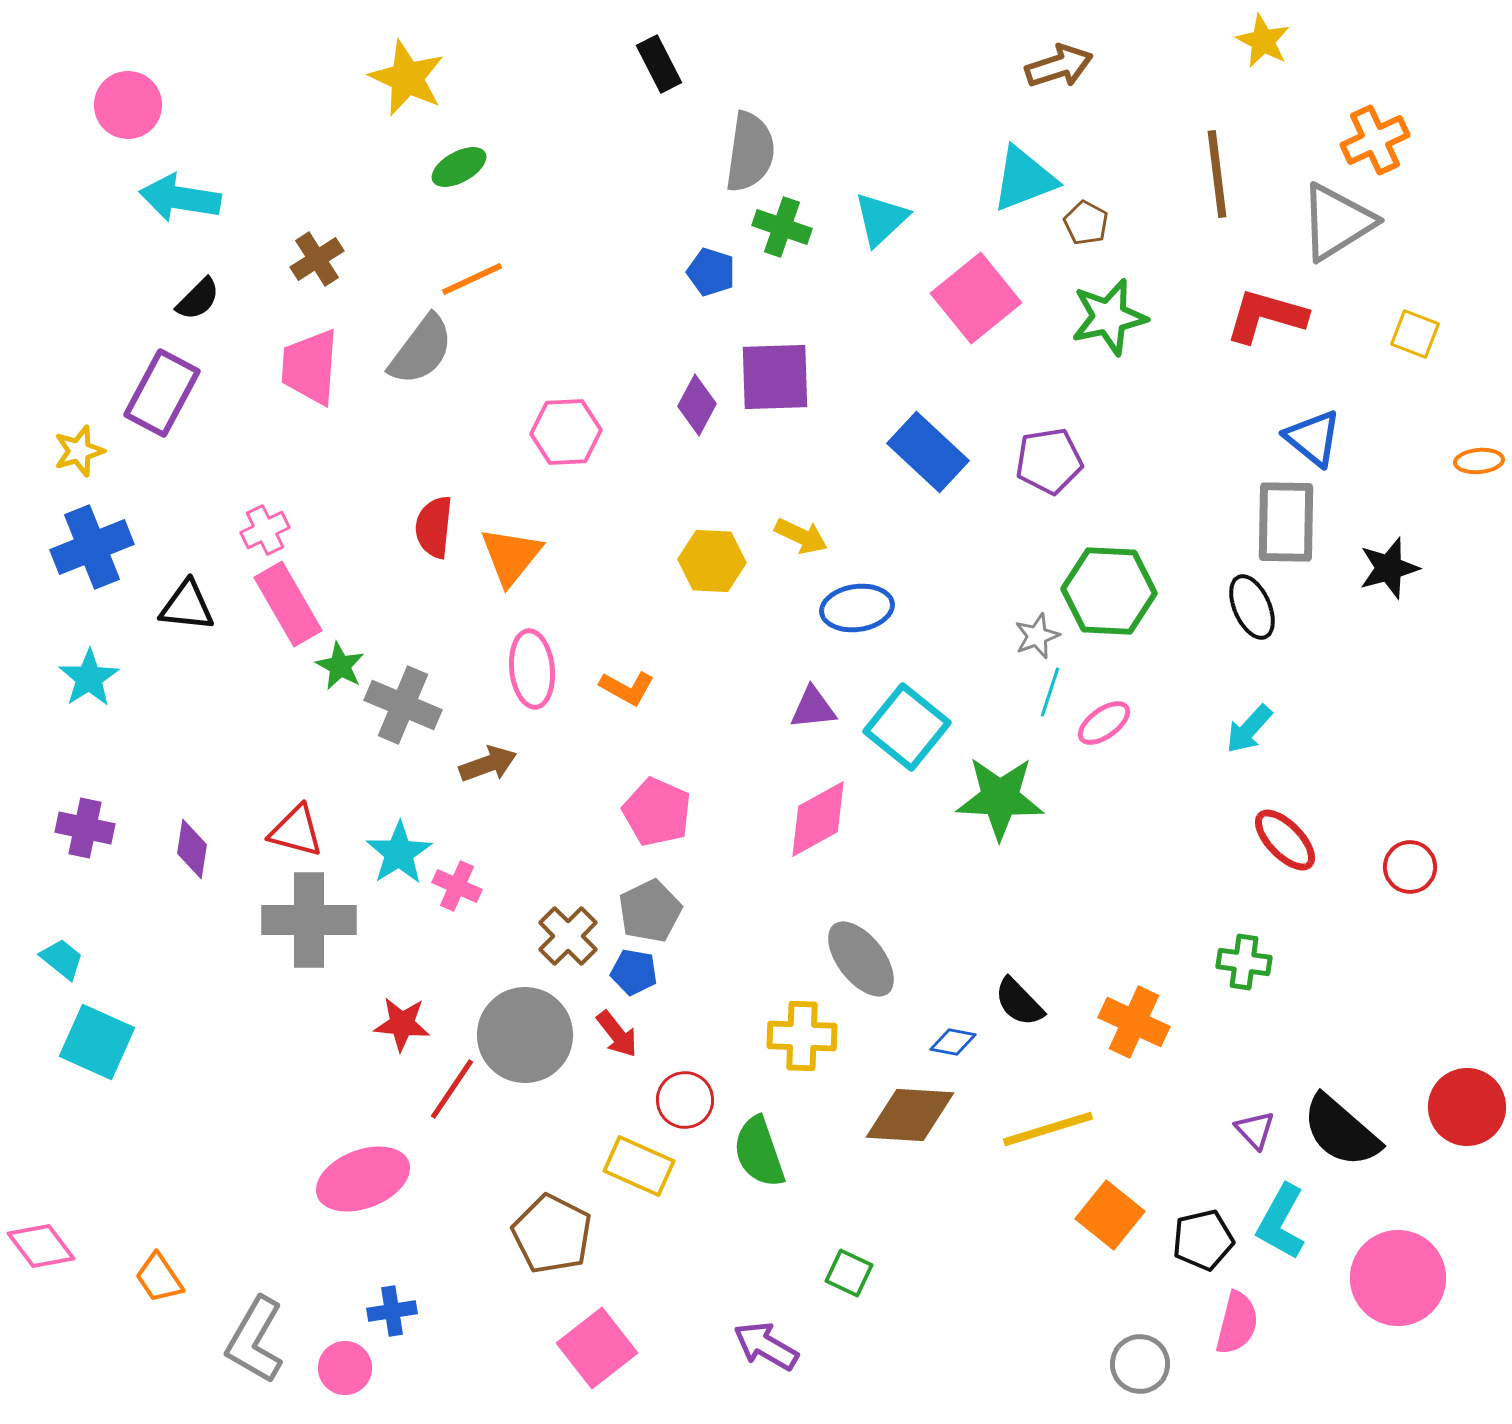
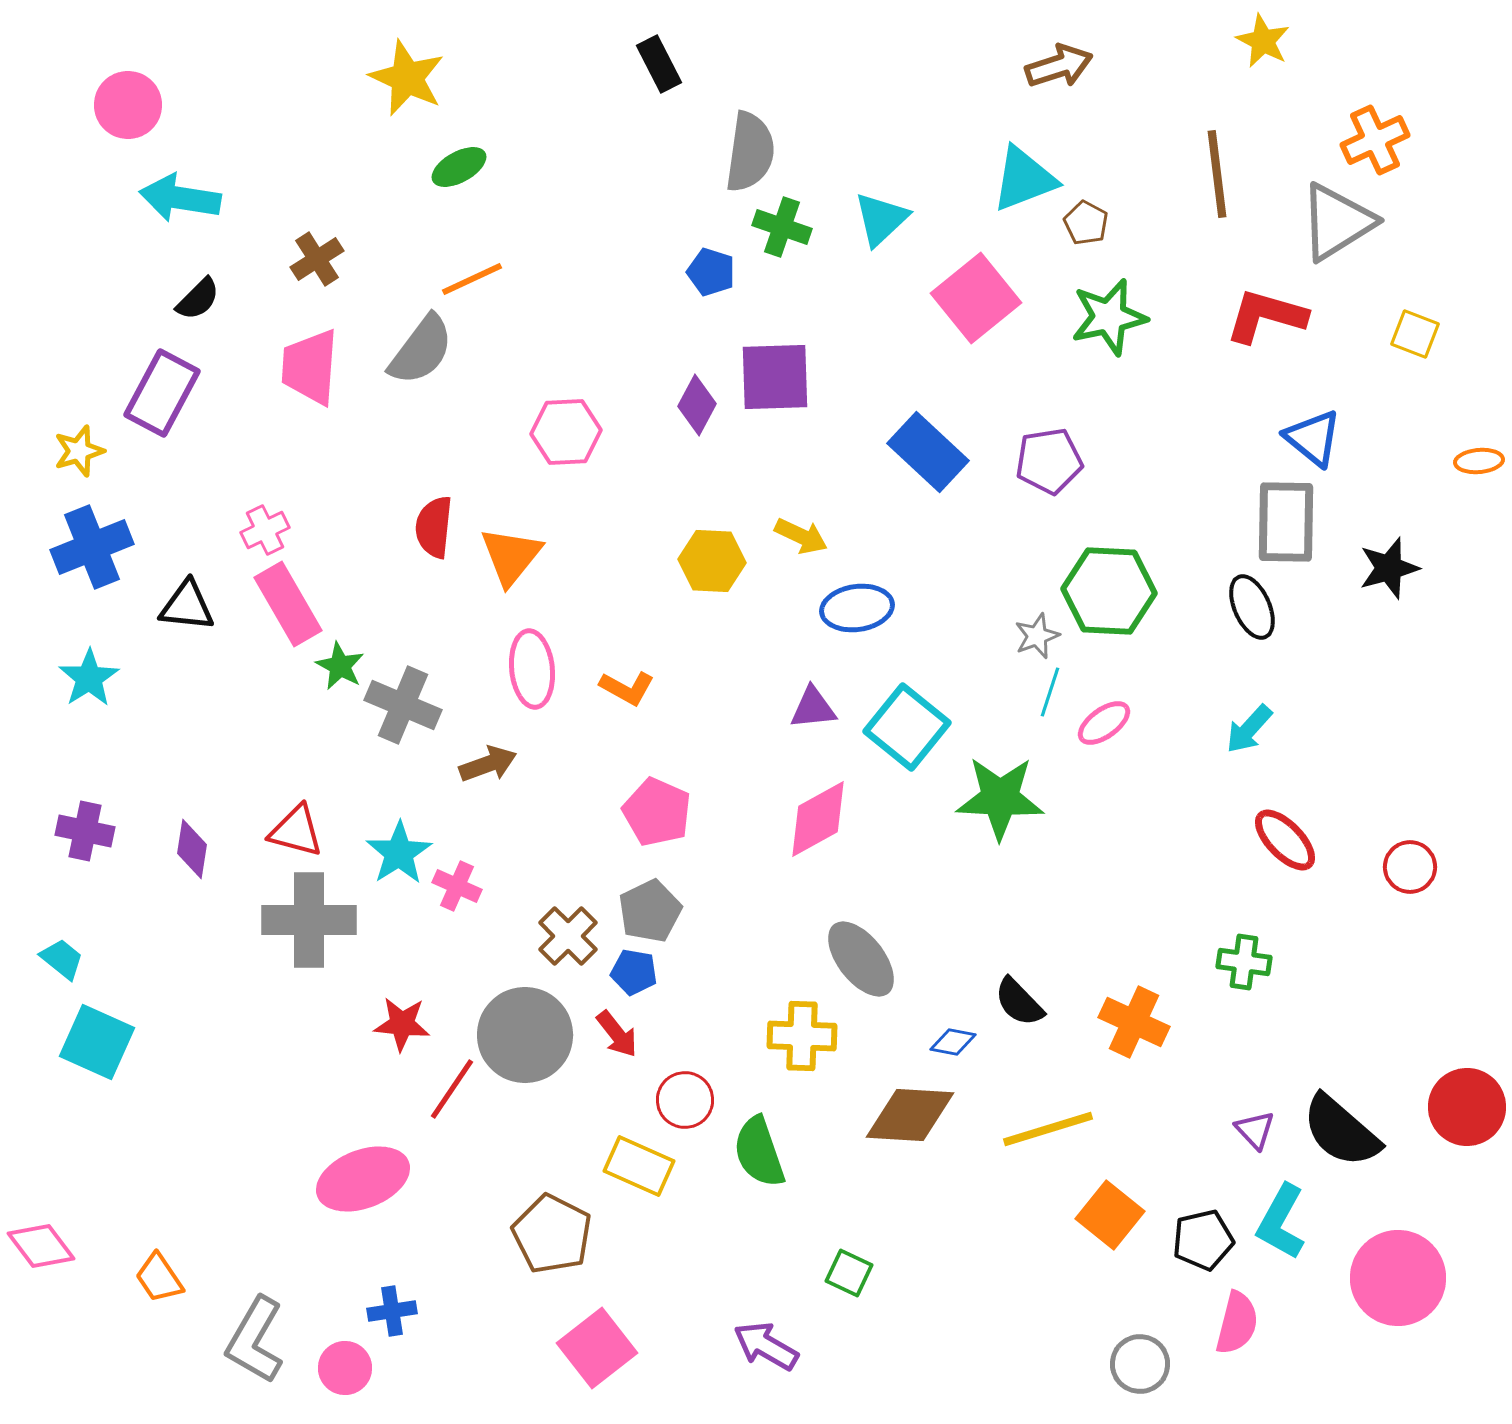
purple cross at (85, 828): moved 3 px down
